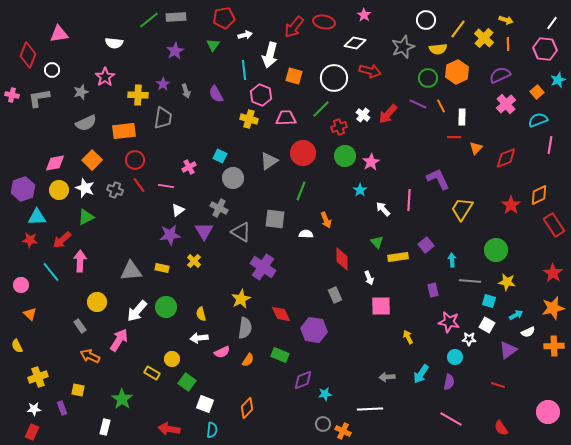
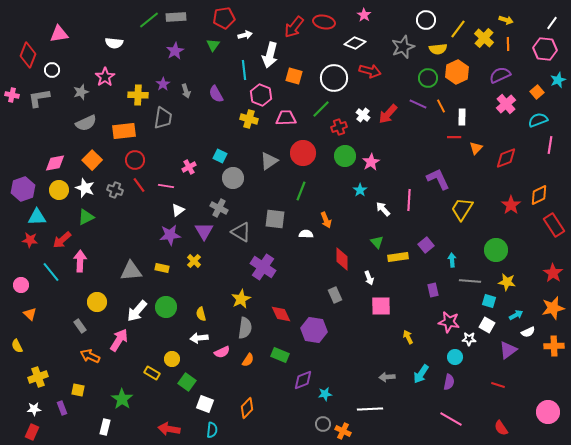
white diamond at (355, 43): rotated 10 degrees clockwise
